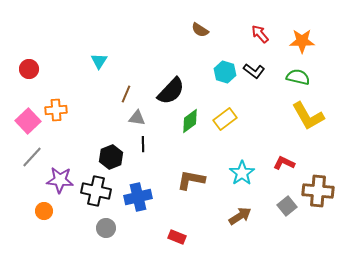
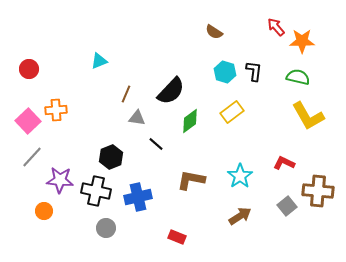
brown semicircle: moved 14 px right, 2 px down
red arrow: moved 16 px right, 7 px up
cyan triangle: rotated 36 degrees clockwise
black L-shape: rotated 120 degrees counterclockwise
yellow rectangle: moved 7 px right, 7 px up
black line: moved 13 px right; rotated 49 degrees counterclockwise
cyan star: moved 2 px left, 3 px down
